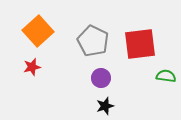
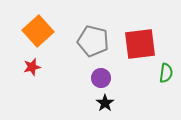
gray pentagon: rotated 12 degrees counterclockwise
green semicircle: moved 3 px up; rotated 90 degrees clockwise
black star: moved 3 px up; rotated 18 degrees counterclockwise
